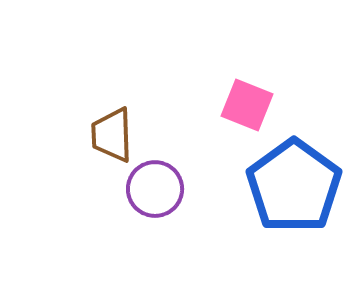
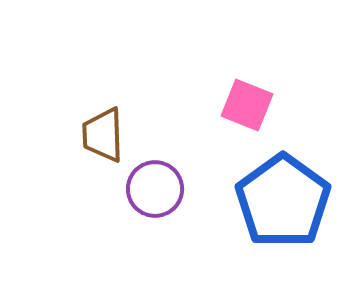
brown trapezoid: moved 9 px left
blue pentagon: moved 11 px left, 15 px down
